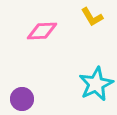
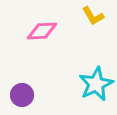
yellow L-shape: moved 1 px right, 1 px up
purple circle: moved 4 px up
